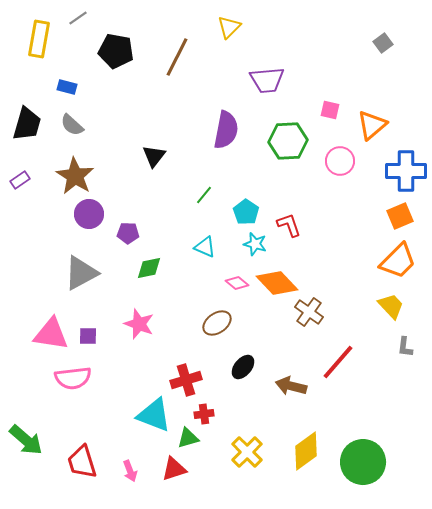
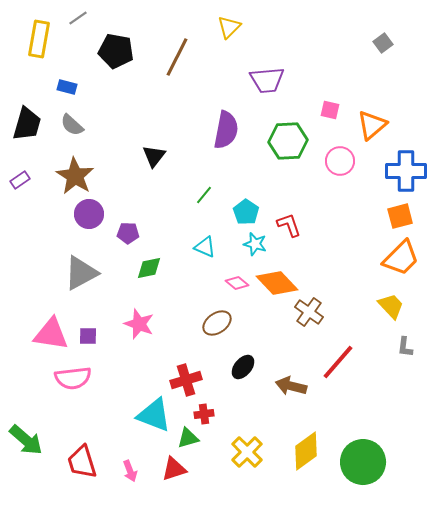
orange square at (400, 216): rotated 8 degrees clockwise
orange trapezoid at (398, 261): moved 3 px right, 3 px up
